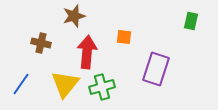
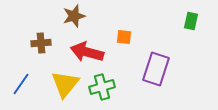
brown cross: rotated 18 degrees counterclockwise
red arrow: rotated 80 degrees counterclockwise
